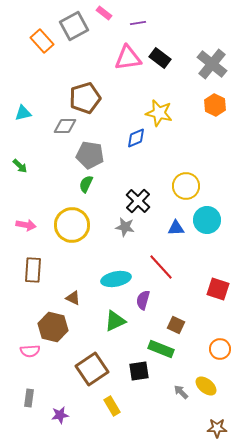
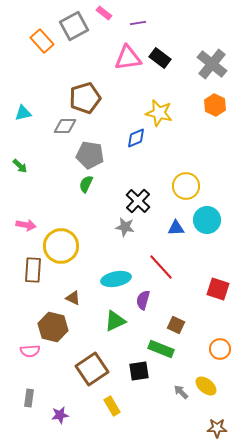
yellow circle at (72, 225): moved 11 px left, 21 px down
